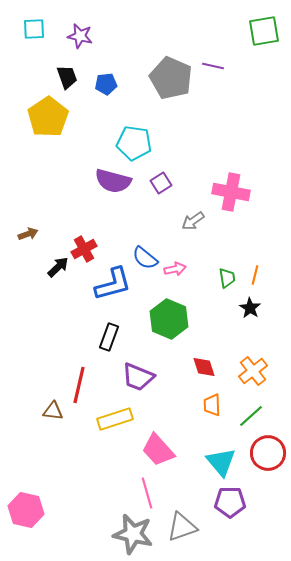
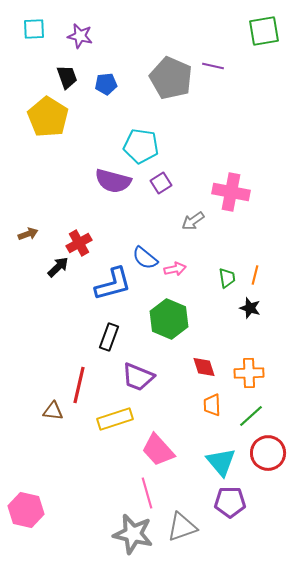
yellow pentagon: rotated 6 degrees counterclockwise
cyan pentagon: moved 7 px right, 3 px down
red cross: moved 5 px left, 6 px up
black star: rotated 15 degrees counterclockwise
orange cross: moved 4 px left, 2 px down; rotated 36 degrees clockwise
